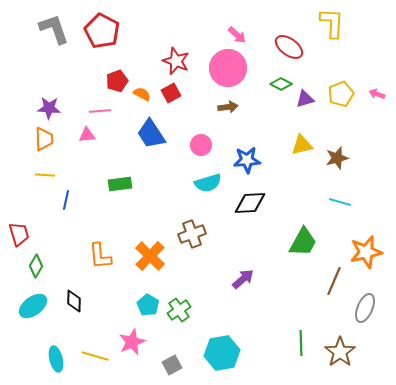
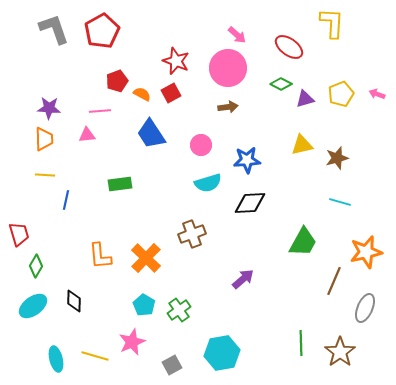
red pentagon at (102, 31): rotated 16 degrees clockwise
orange cross at (150, 256): moved 4 px left, 2 px down
cyan pentagon at (148, 305): moved 4 px left
